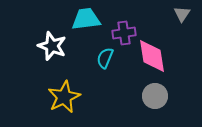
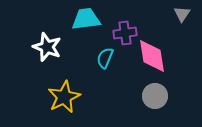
purple cross: moved 1 px right
white star: moved 5 px left, 1 px down
